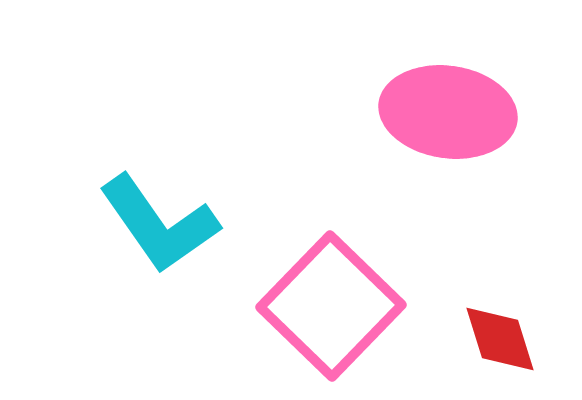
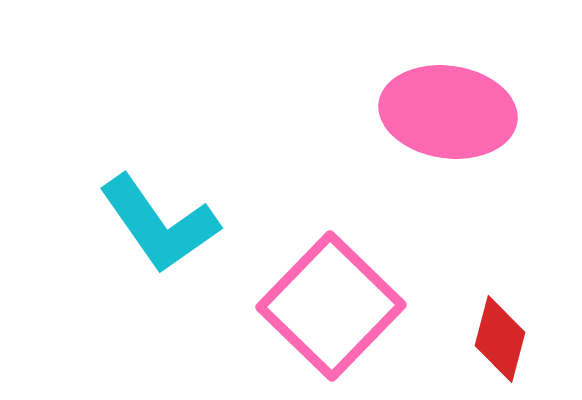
red diamond: rotated 32 degrees clockwise
